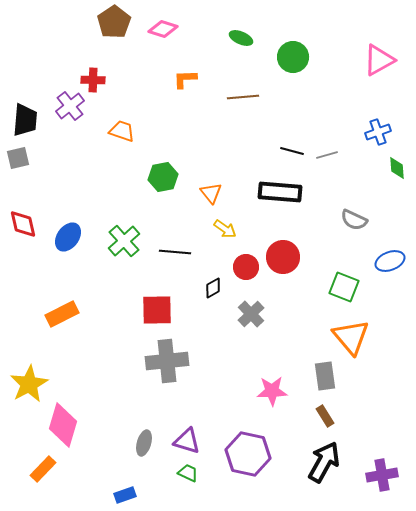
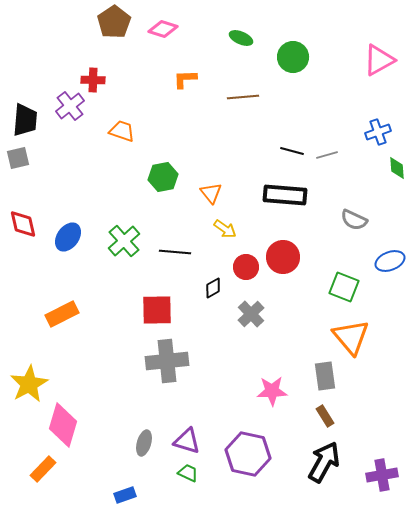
black rectangle at (280, 192): moved 5 px right, 3 px down
